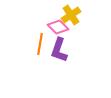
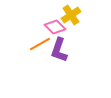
pink diamond: moved 3 px left
orange line: rotated 50 degrees clockwise
